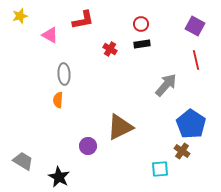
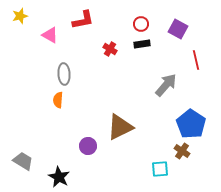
purple square: moved 17 px left, 3 px down
